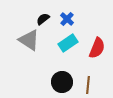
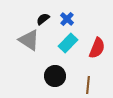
cyan rectangle: rotated 12 degrees counterclockwise
black circle: moved 7 px left, 6 px up
